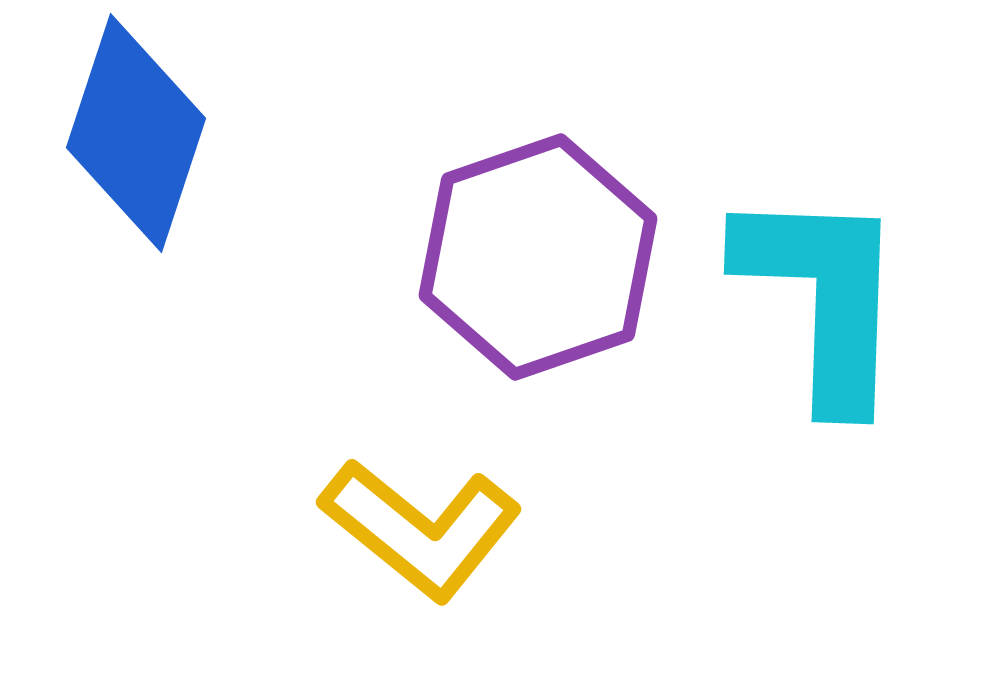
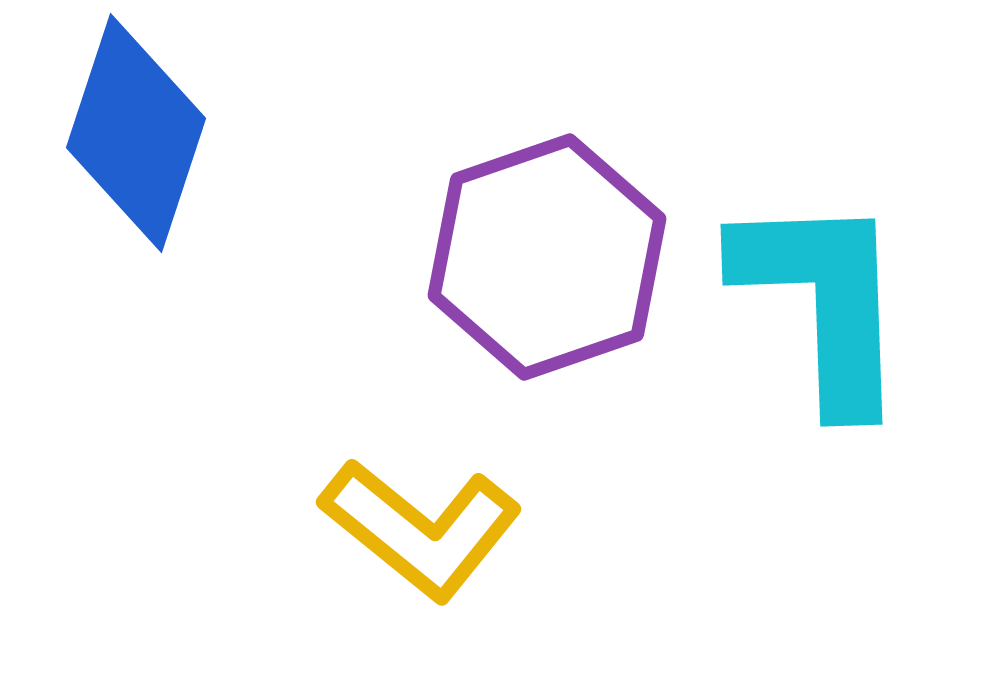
purple hexagon: moved 9 px right
cyan L-shape: moved 4 px down; rotated 4 degrees counterclockwise
